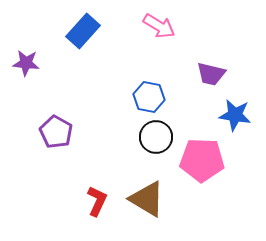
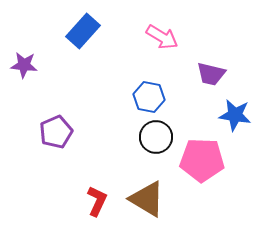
pink arrow: moved 3 px right, 11 px down
purple star: moved 2 px left, 2 px down
purple pentagon: rotated 20 degrees clockwise
